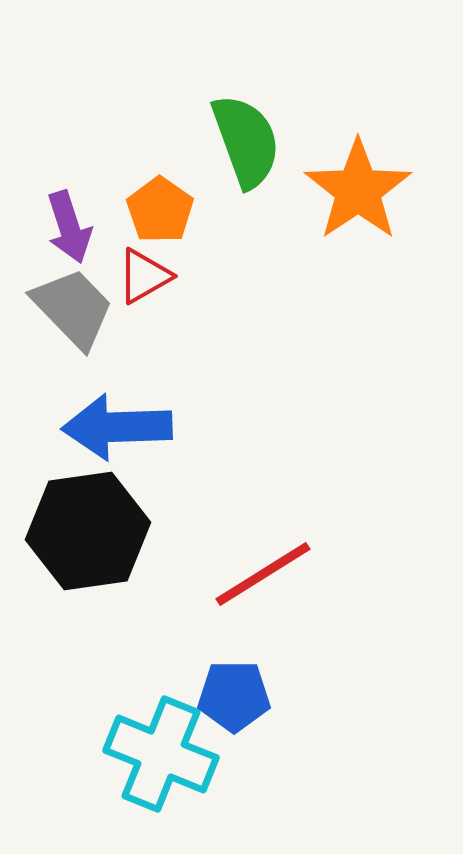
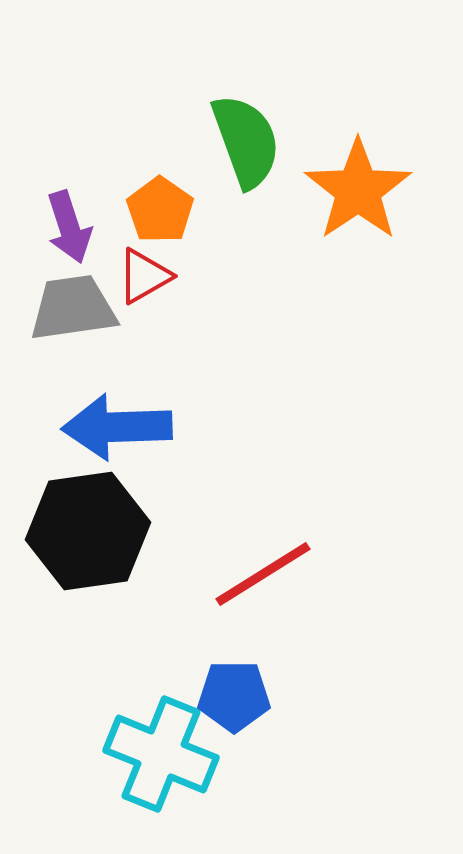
gray trapezoid: rotated 54 degrees counterclockwise
